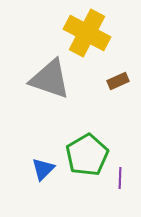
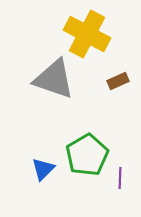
yellow cross: moved 1 px down
gray triangle: moved 4 px right
